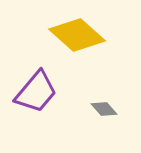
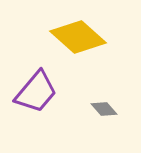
yellow diamond: moved 1 px right, 2 px down
